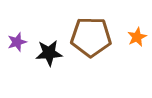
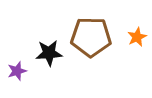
purple star: moved 29 px down
